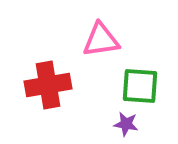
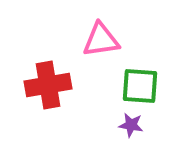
purple star: moved 5 px right, 1 px down
